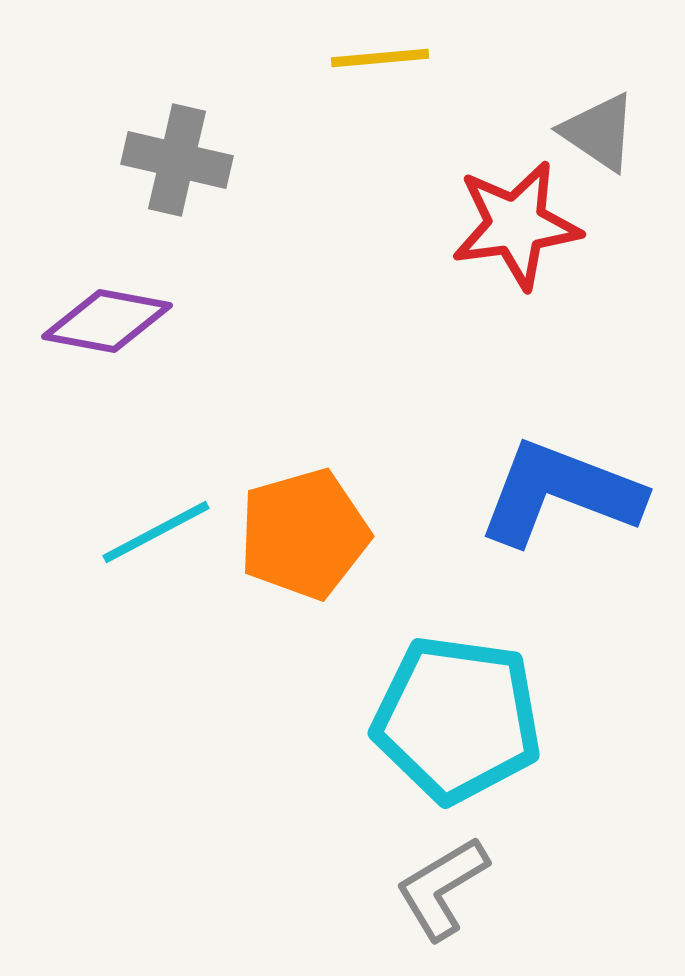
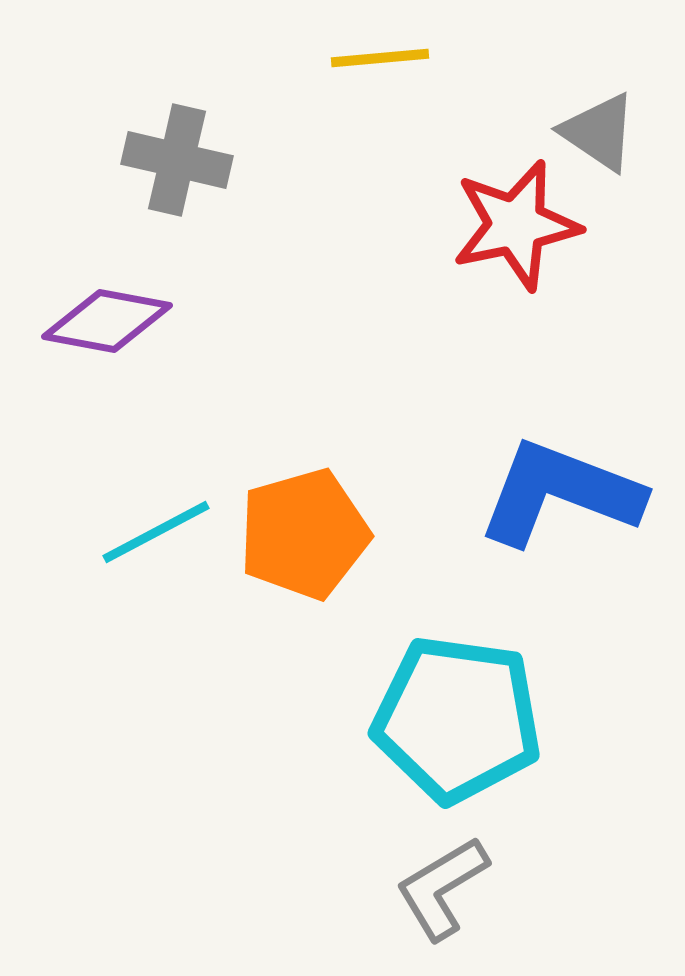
red star: rotated 4 degrees counterclockwise
